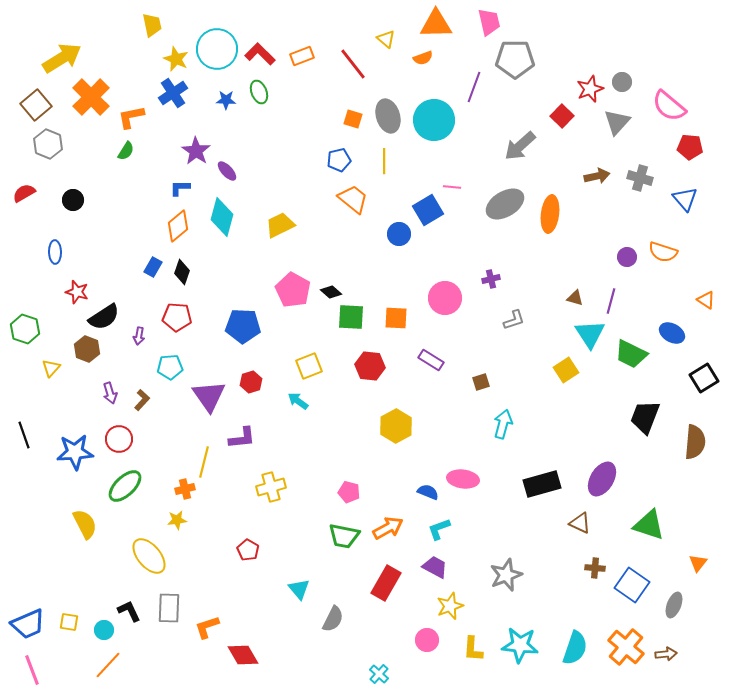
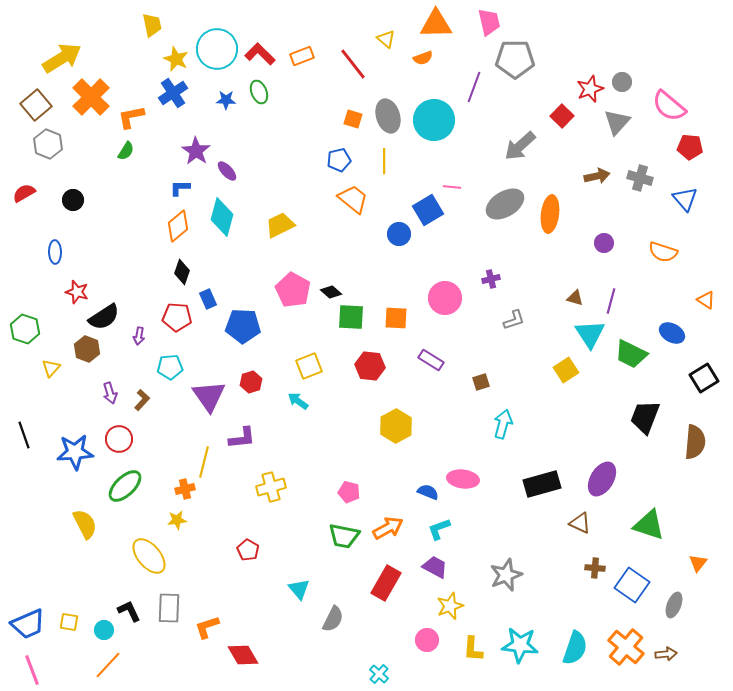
purple circle at (627, 257): moved 23 px left, 14 px up
blue rectangle at (153, 267): moved 55 px right, 32 px down; rotated 54 degrees counterclockwise
